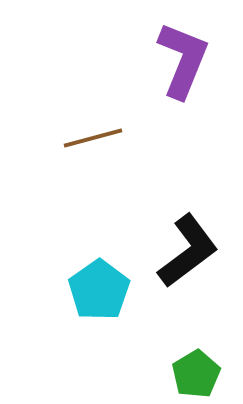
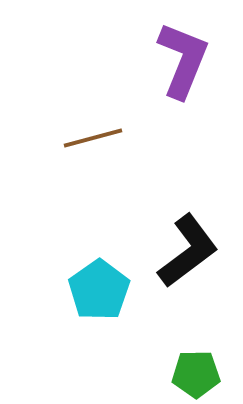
green pentagon: rotated 30 degrees clockwise
